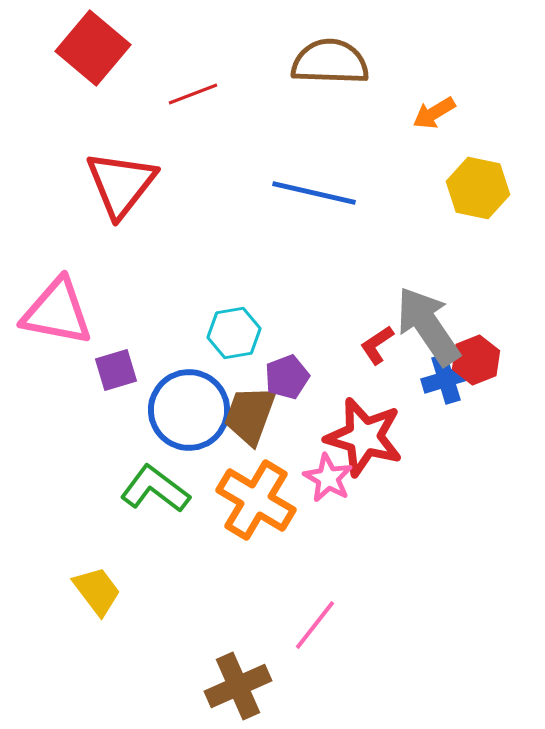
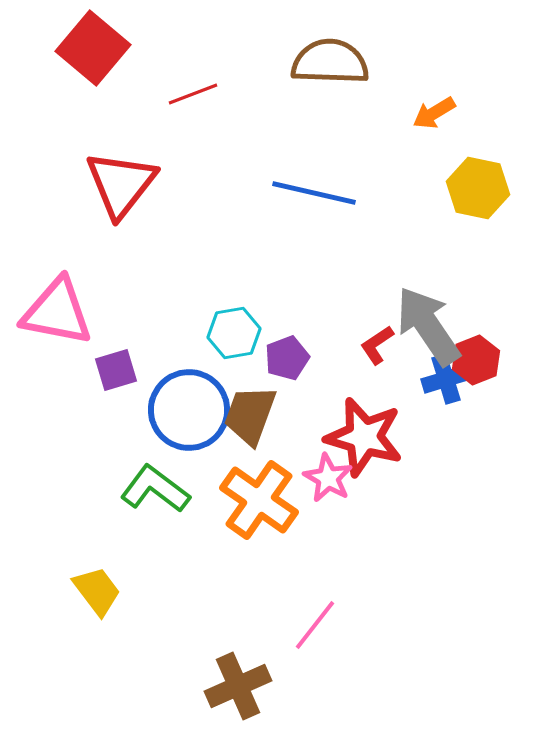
purple pentagon: moved 19 px up
orange cross: moved 3 px right; rotated 4 degrees clockwise
